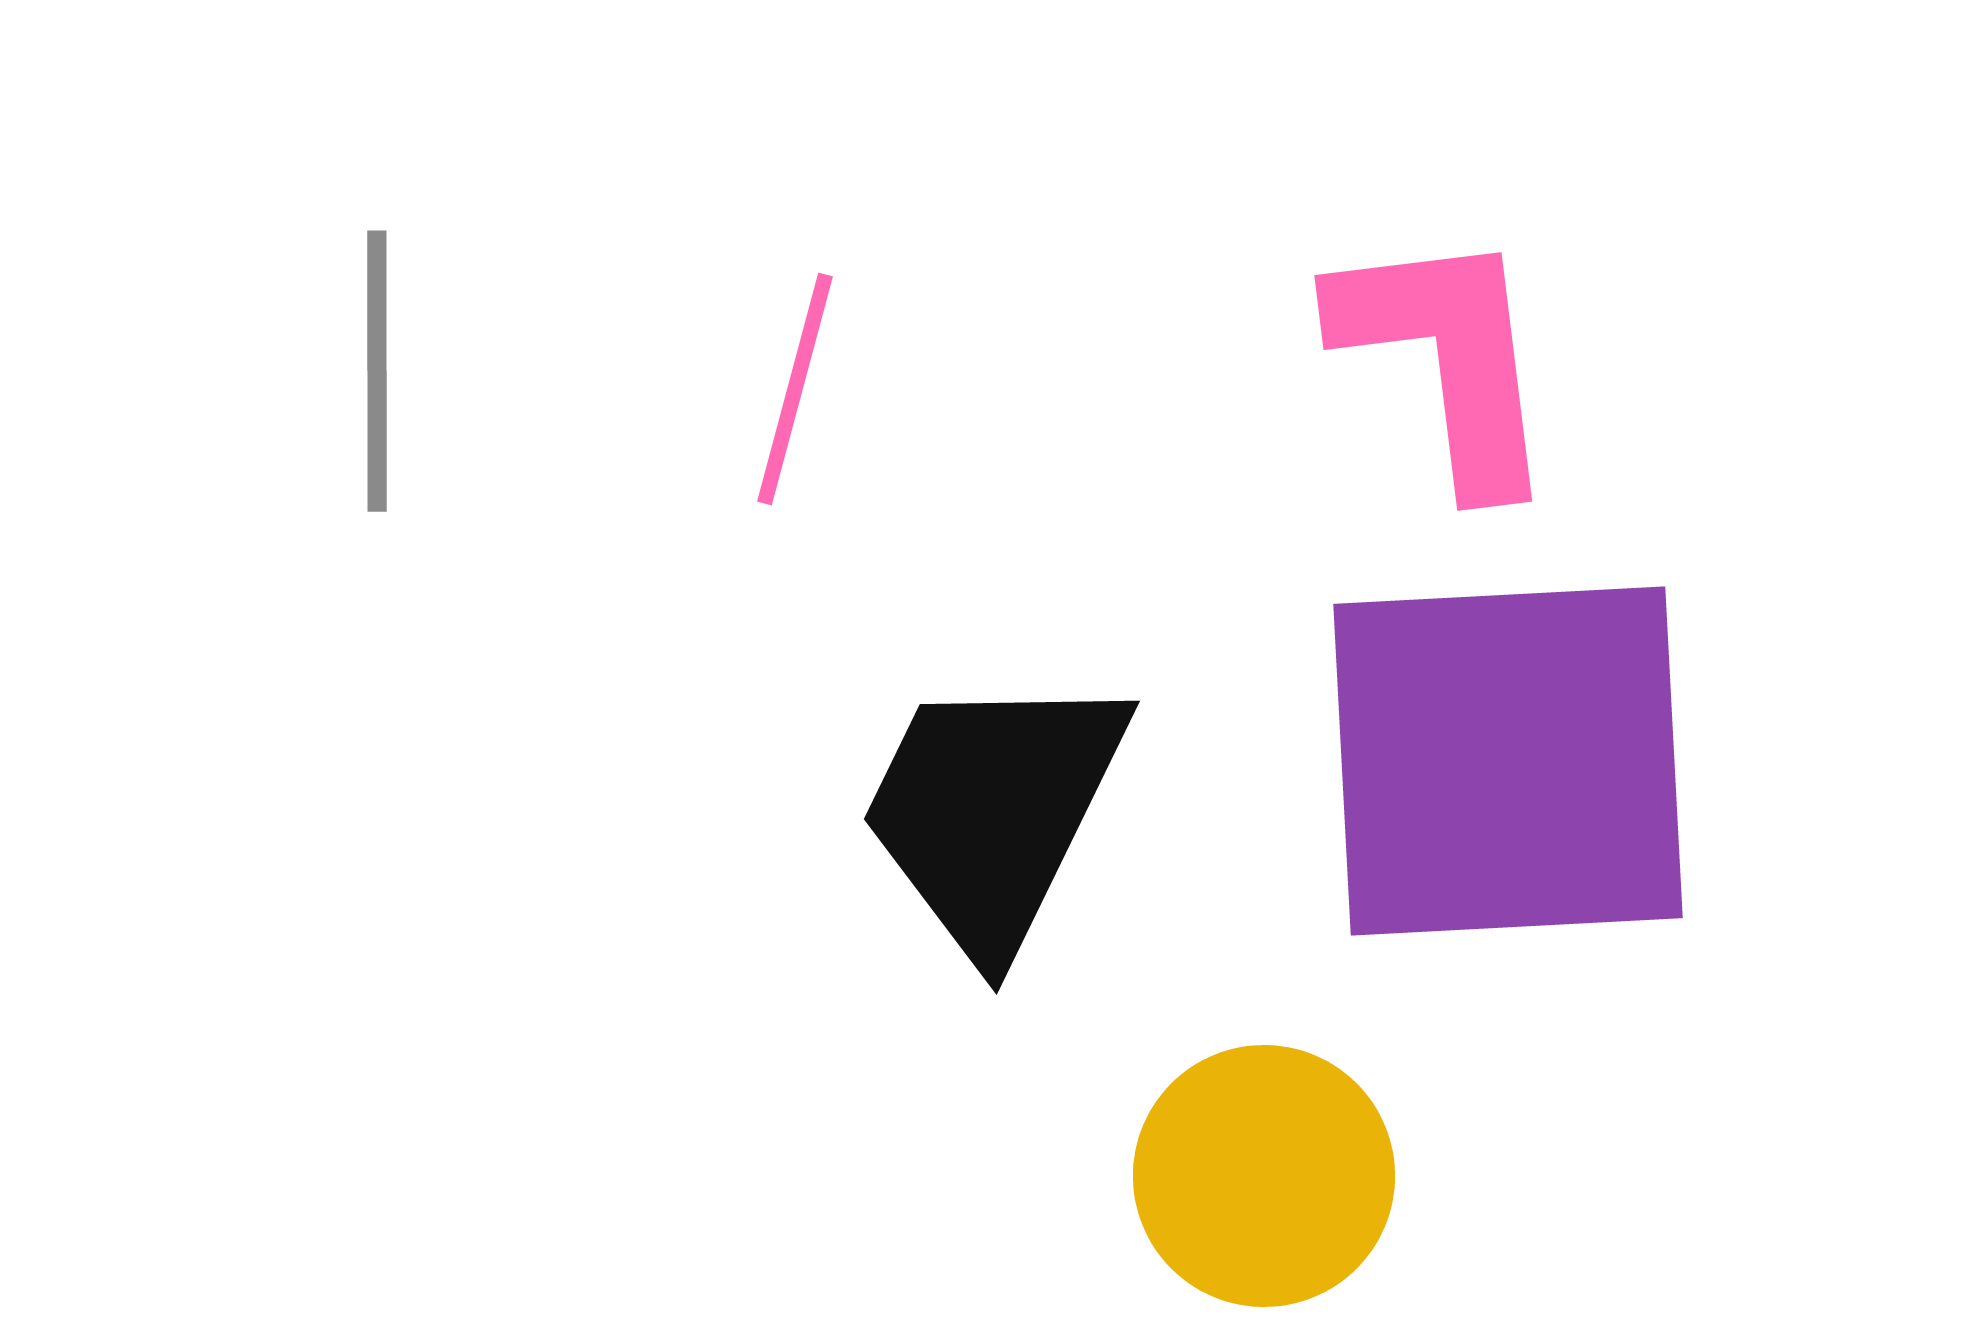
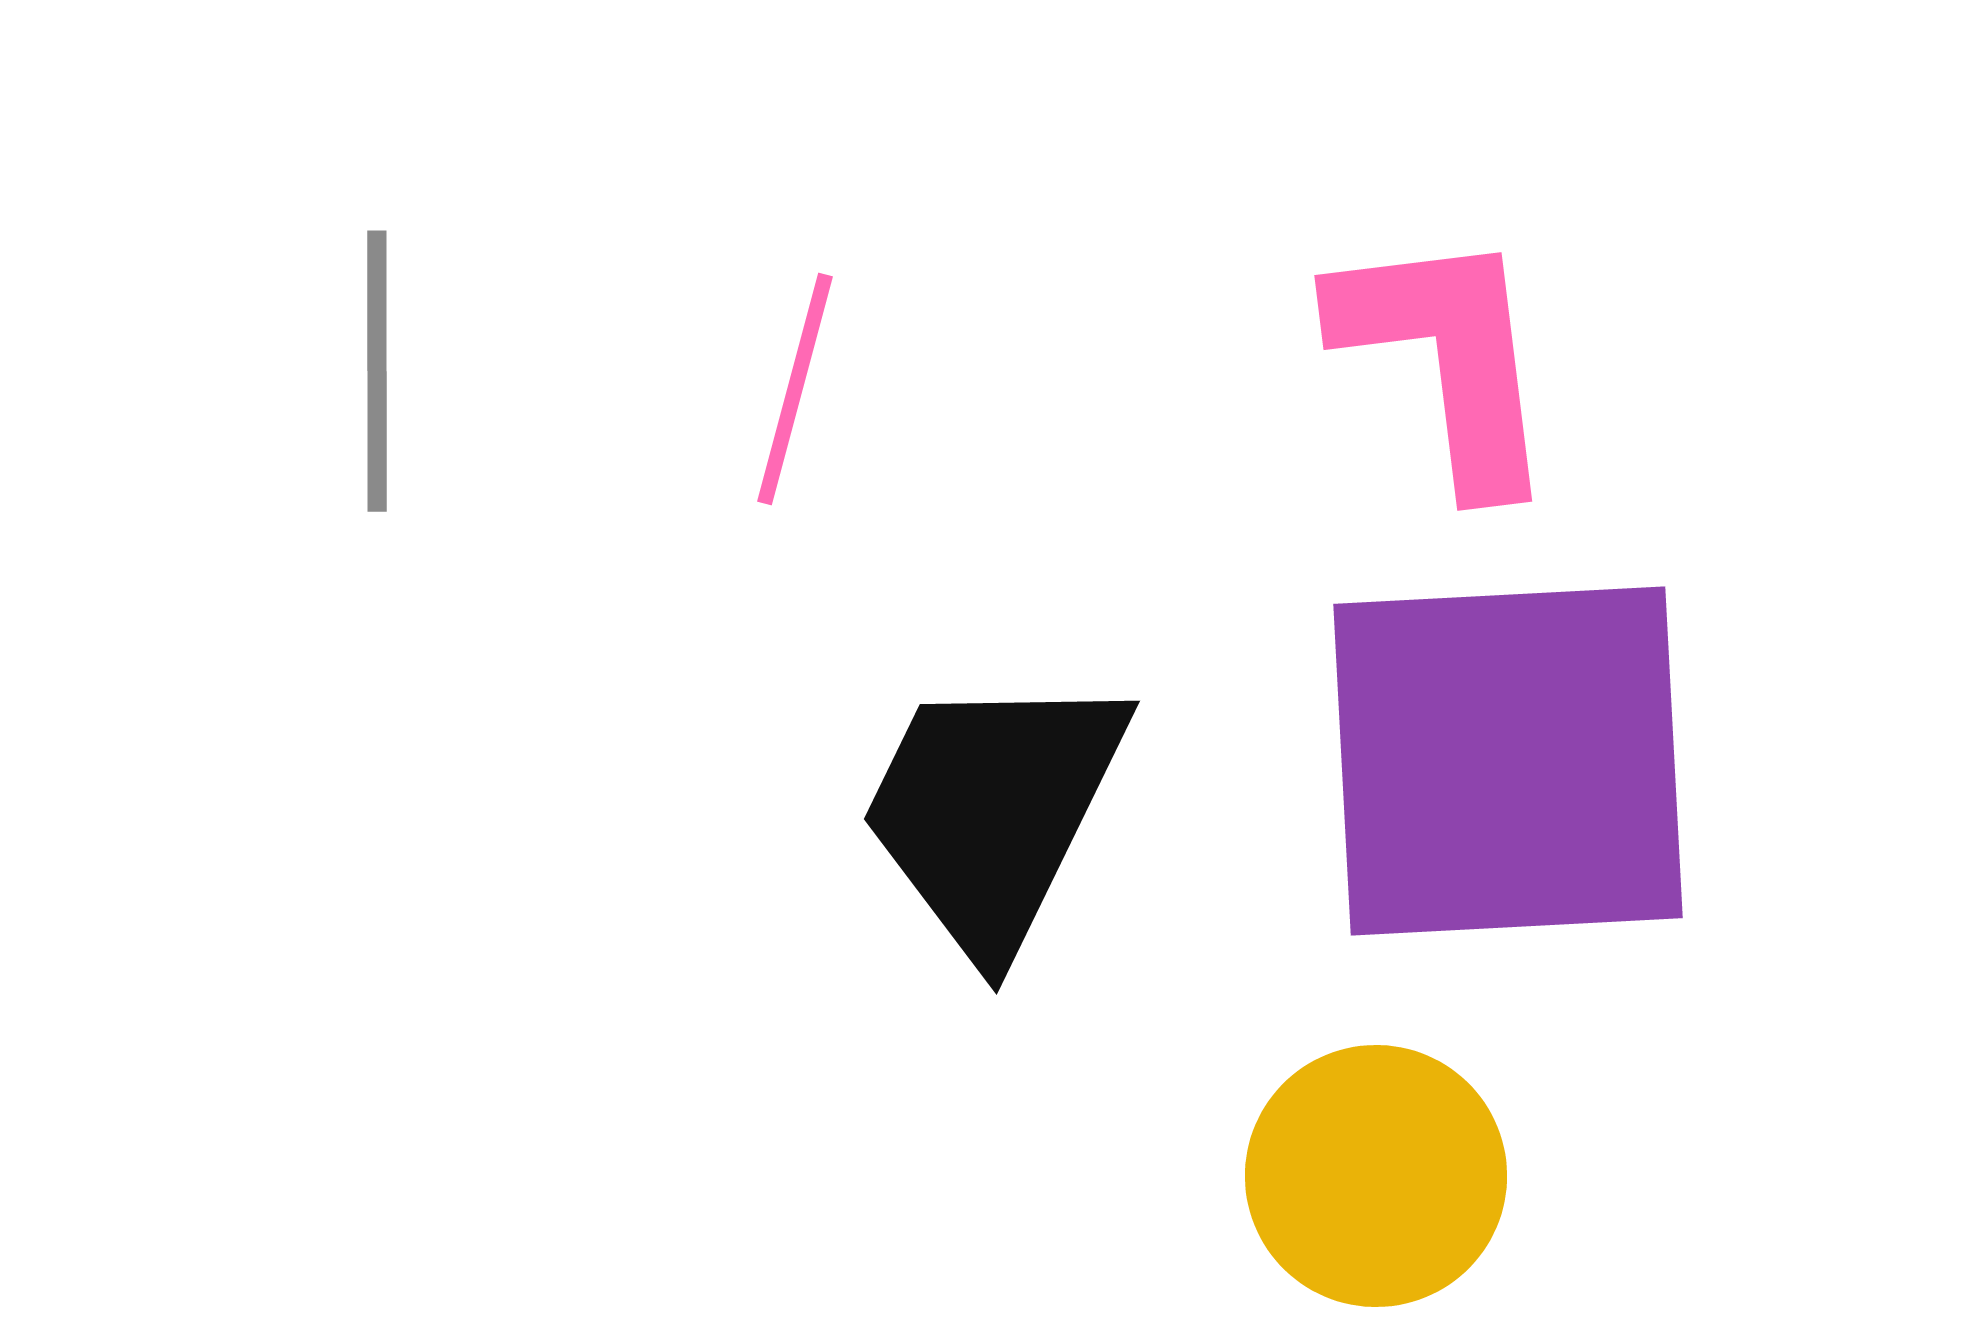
yellow circle: moved 112 px right
